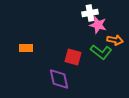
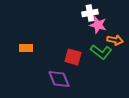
purple diamond: rotated 10 degrees counterclockwise
